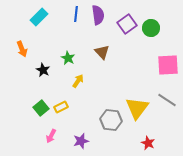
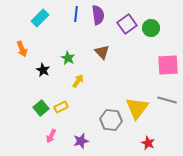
cyan rectangle: moved 1 px right, 1 px down
gray line: rotated 18 degrees counterclockwise
